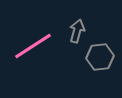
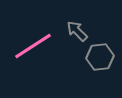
gray arrow: rotated 60 degrees counterclockwise
